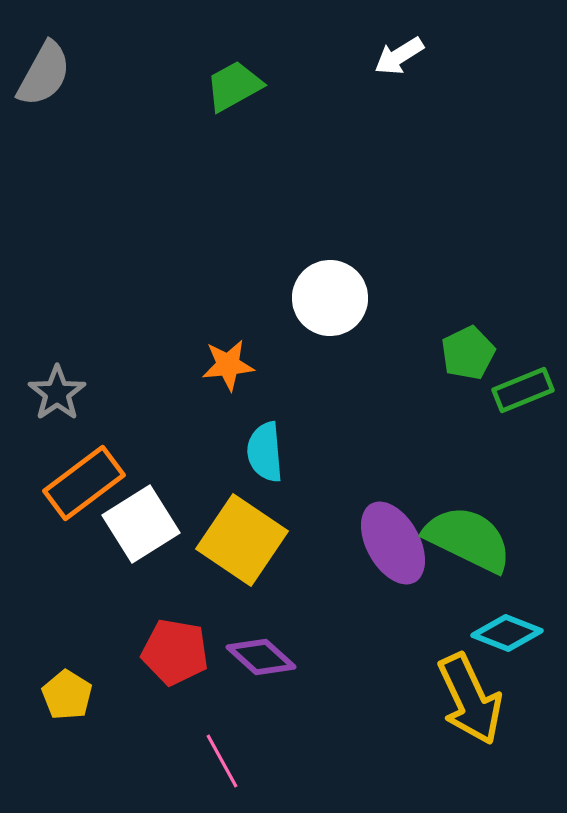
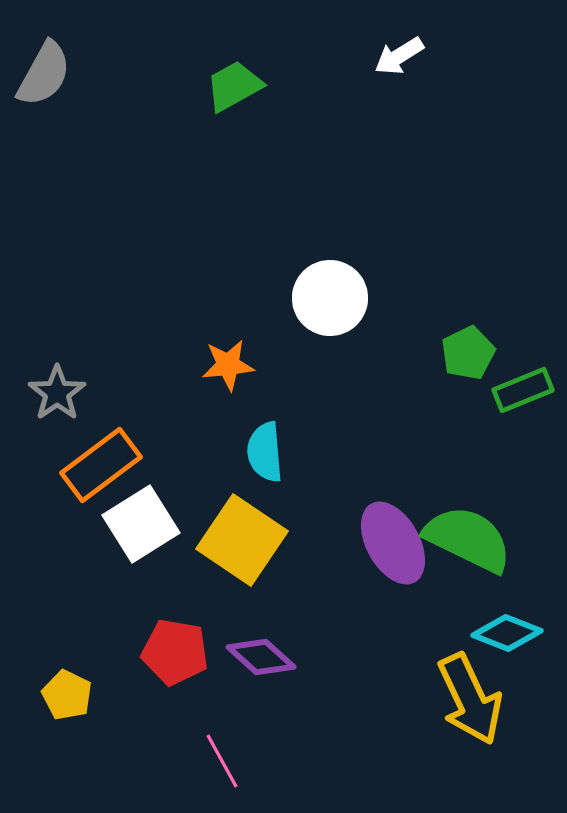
orange rectangle: moved 17 px right, 18 px up
yellow pentagon: rotated 6 degrees counterclockwise
